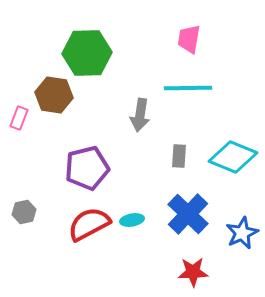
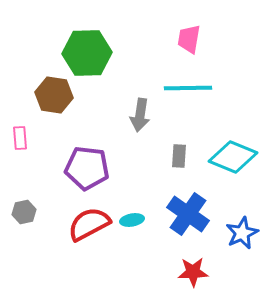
pink rectangle: moved 1 px right, 20 px down; rotated 25 degrees counterclockwise
purple pentagon: rotated 21 degrees clockwise
blue cross: rotated 9 degrees counterclockwise
